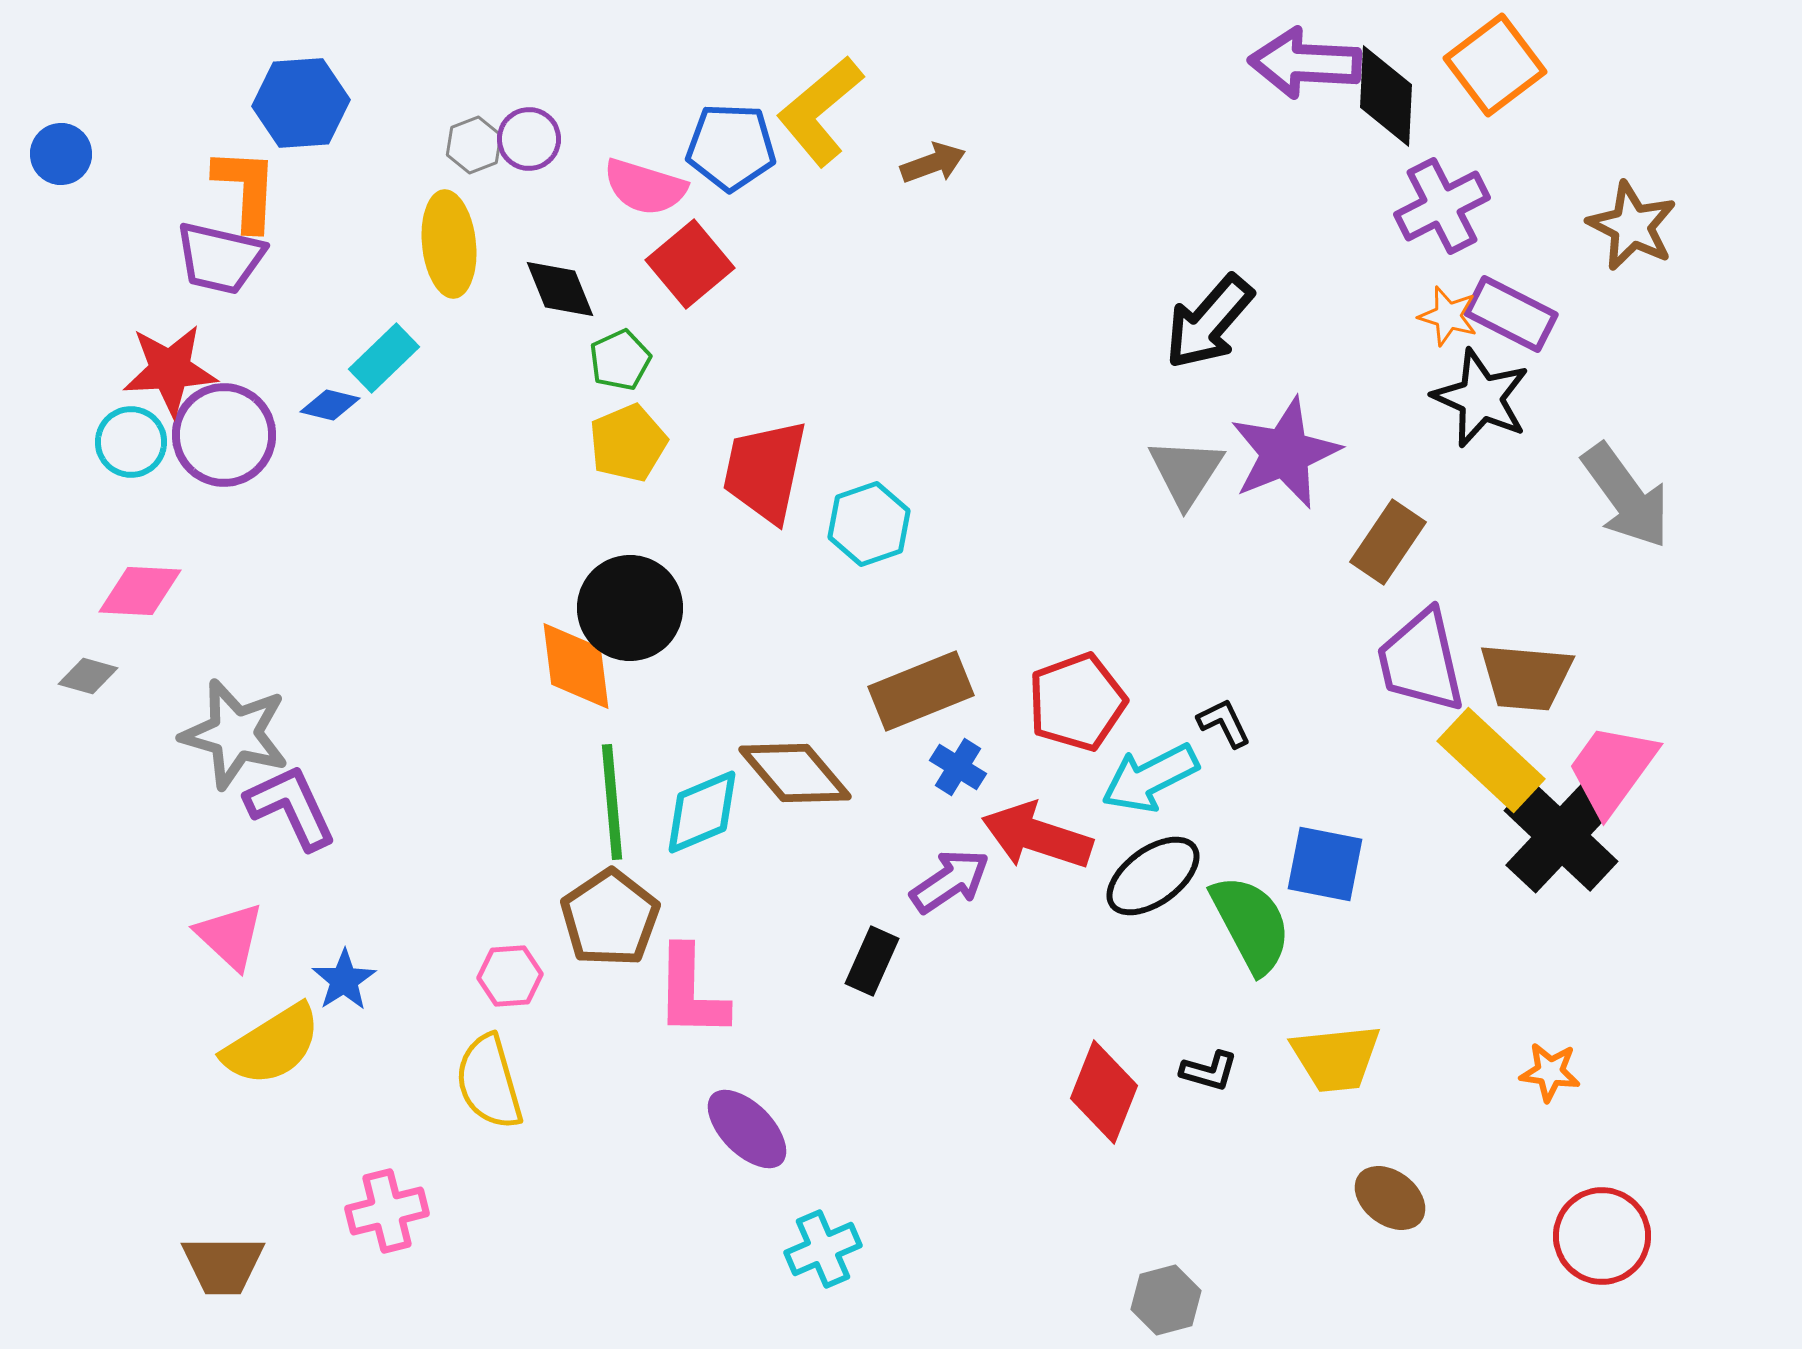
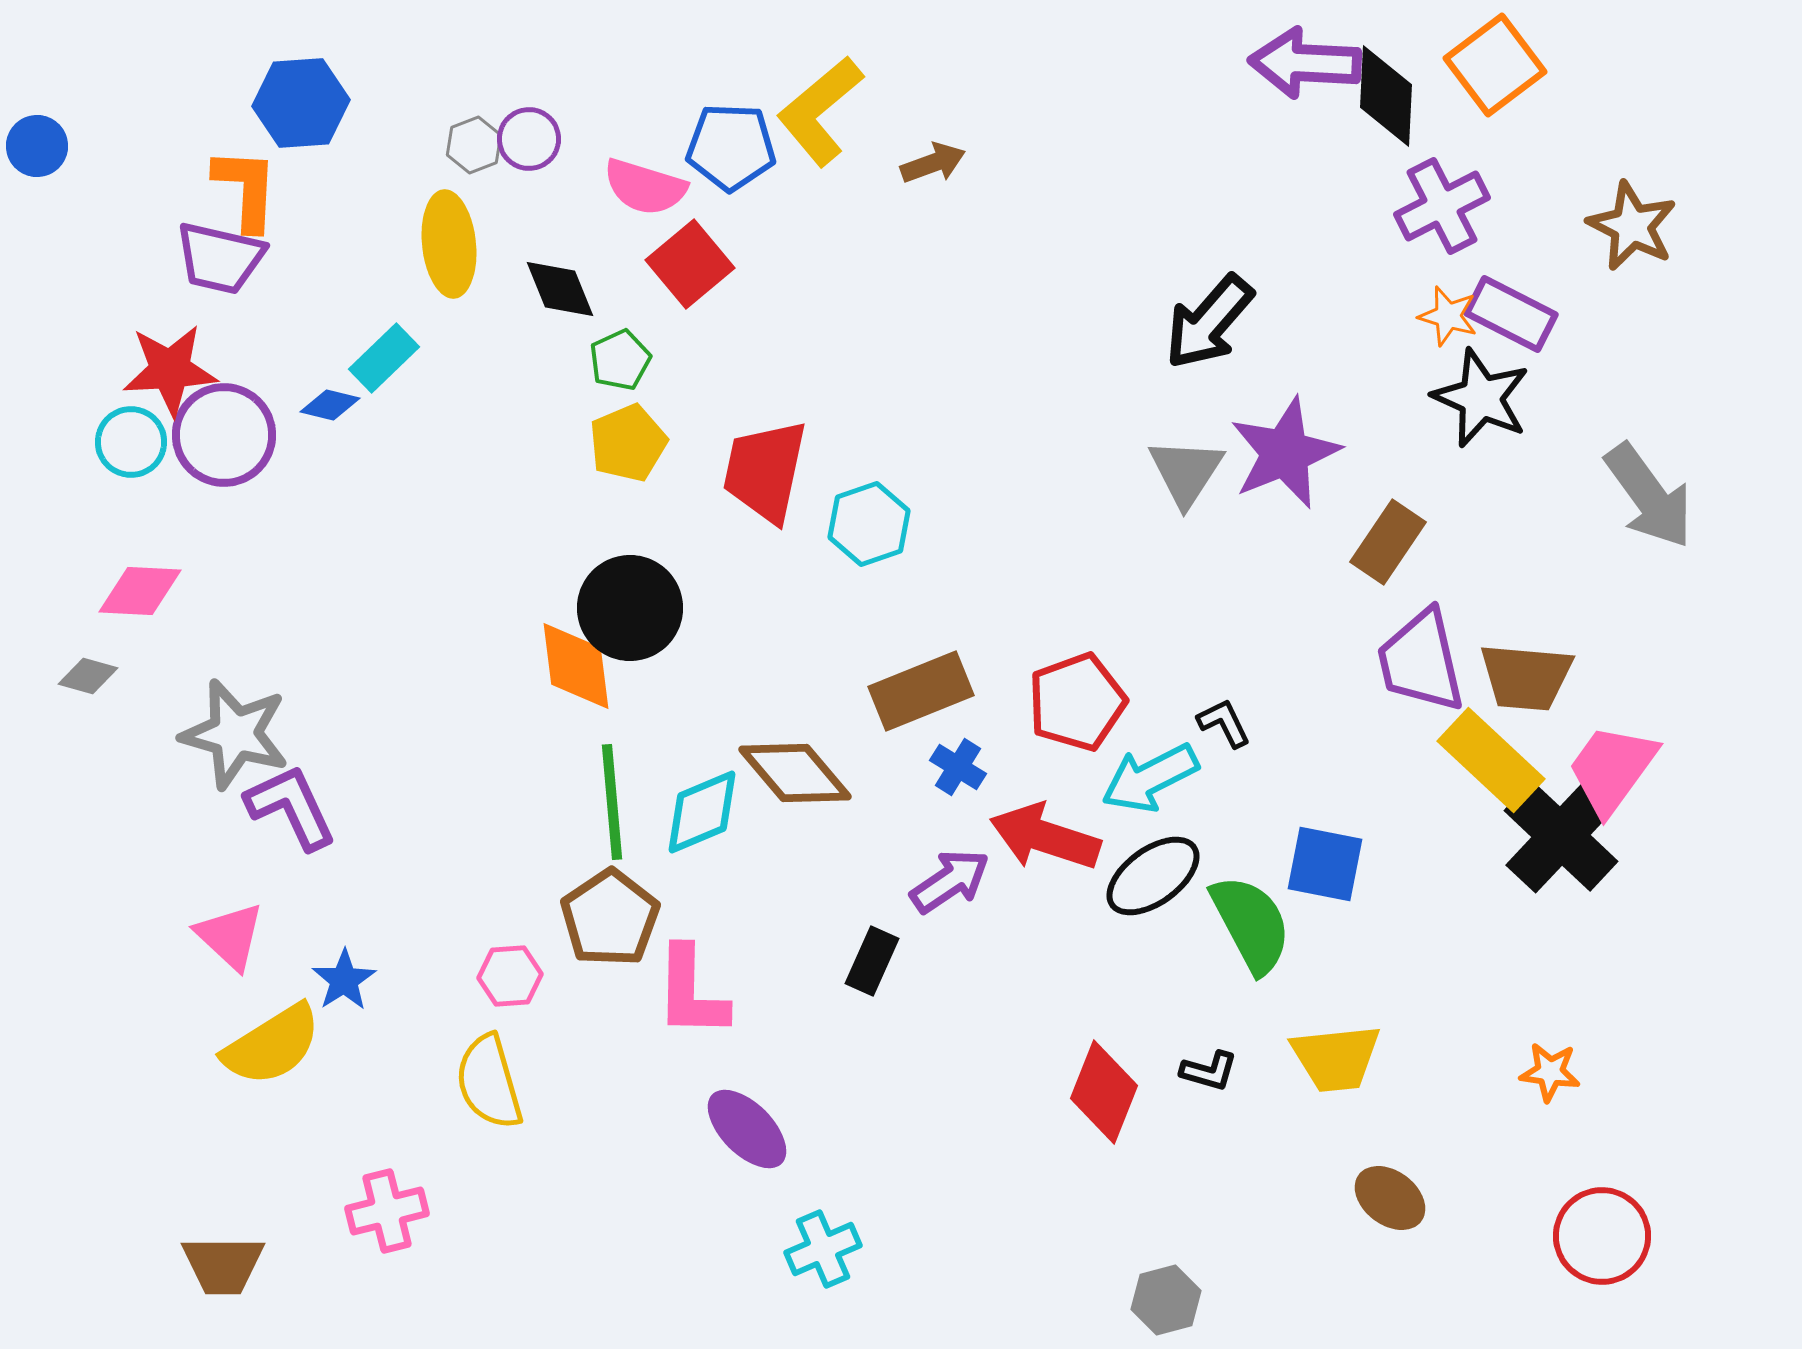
blue circle at (61, 154): moved 24 px left, 8 px up
gray arrow at (1626, 496): moved 23 px right
red arrow at (1037, 836): moved 8 px right, 1 px down
